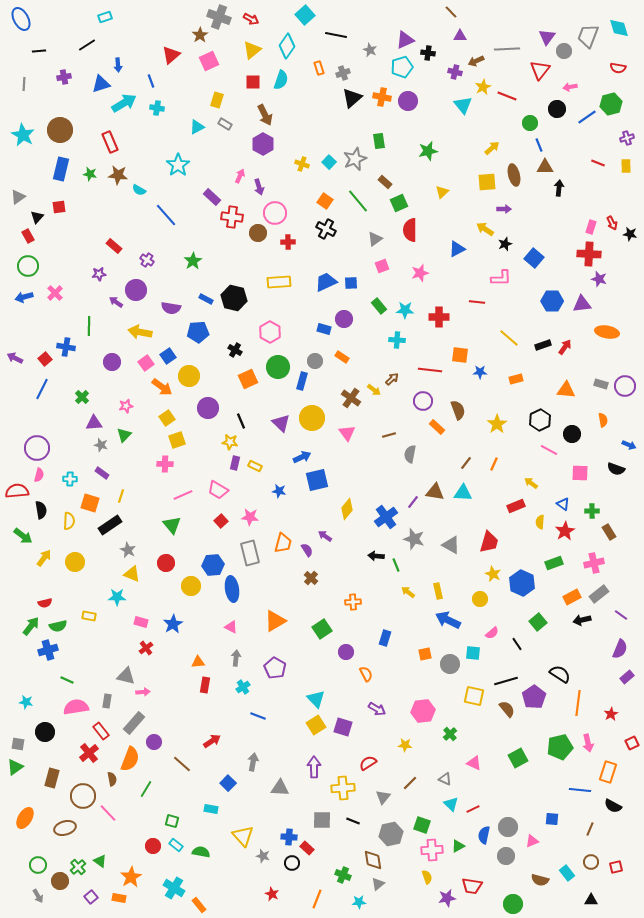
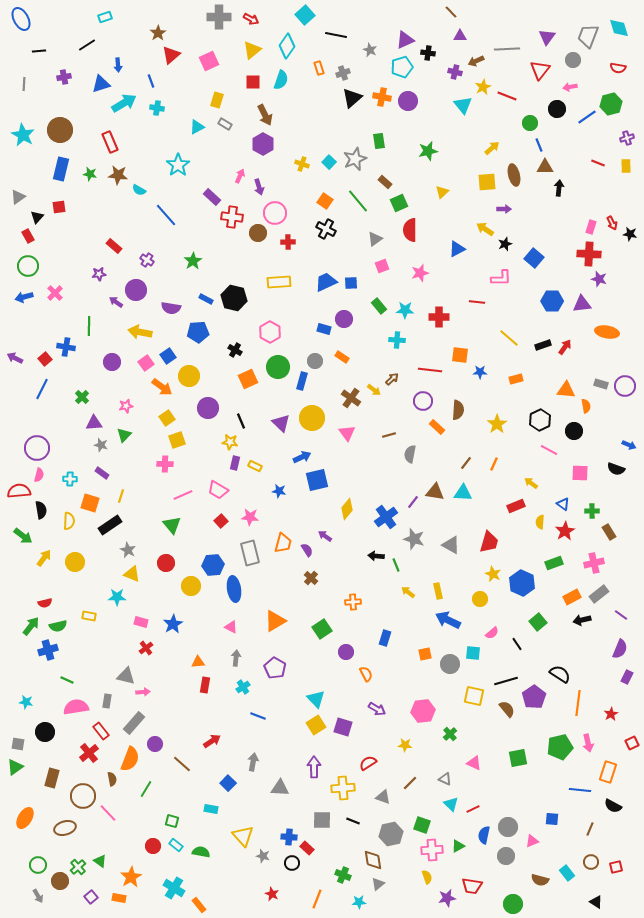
gray cross at (219, 17): rotated 20 degrees counterclockwise
brown star at (200, 35): moved 42 px left, 2 px up
gray circle at (564, 51): moved 9 px right, 9 px down
brown semicircle at (458, 410): rotated 24 degrees clockwise
orange semicircle at (603, 420): moved 17 px left, 14 px up
black circle at (572, 434): moved 2 px right, 3 px up
red semicircle at (17, 491): moved 2 px right
blue ellipse at (232, 589): moved 2 px right
purple rectangle at (627, 677): rotated 24 degrees counterclockwise
purple circle at (154, 742): moved 1 px right, 2 px down
green square at (518, 758): rotated 18 degrees clockwise
gray triangle at (383, 797): rotated 49 degrees counterclockwise
black triangle at (591, 900): moved 5 px right, 2 px down; rotated 32 degrees clockwise
